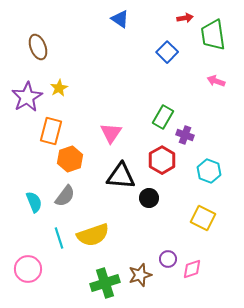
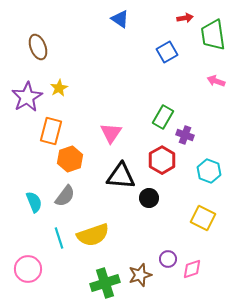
blue square: rotated 15 degrees clockwise
